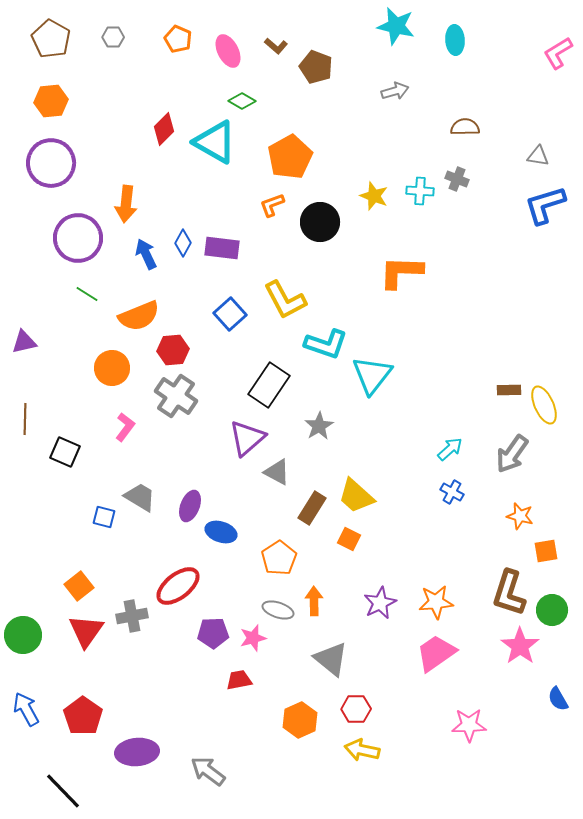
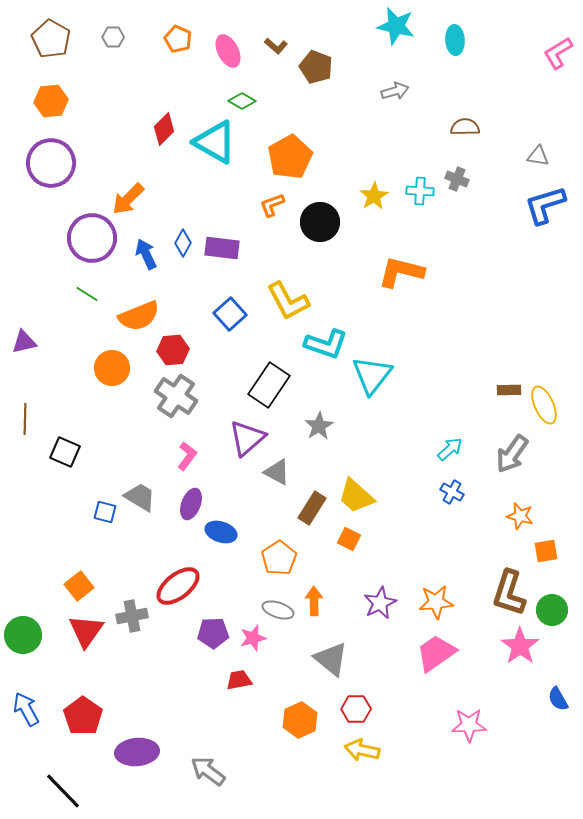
yellow star at (374, 196): rotated 20 degrees clockwise
orange arrow at (126, 204): moved 2 px right, 5 px up; rotated 39 degrees clockwise
purple circle at (78, 238): moved 14 px right
orange L-shape at (401, 272): rotated 12 degrees clockwise
yellow L-shape at (285, 300): moved 3 px right, 1 px down
pink L-shape at (125, 427): moved 62 px right, 29 px down
purple ellipse at (190, 506): moved 1 px right, 2 px up
blue square at (104, 517): moved 1 px right, 5 px up
